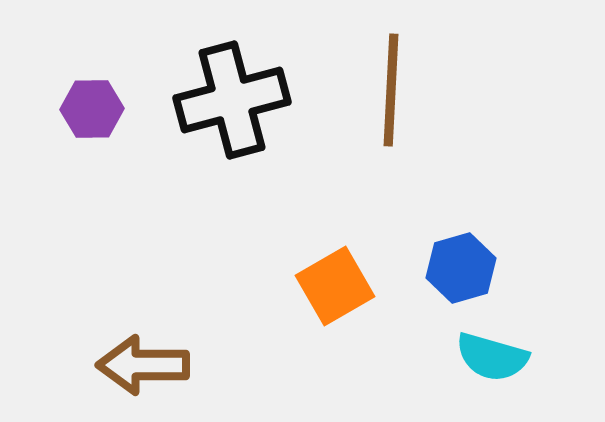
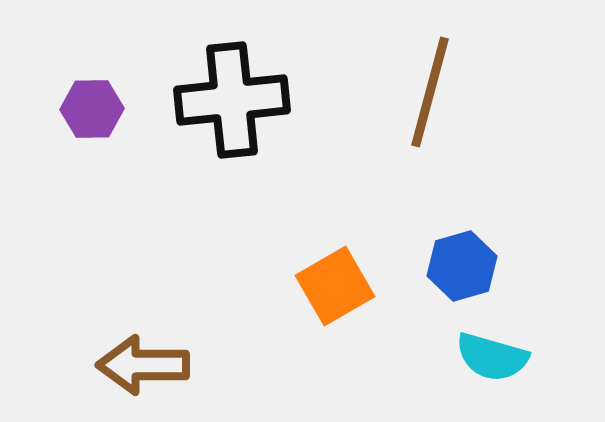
brown line: moved 39 px right, 2 px down; rotated 12 degrees clockwise
black cross: rotated 9 degrees clockwise
blue hexagon: moved 1 px right, 2 px up
